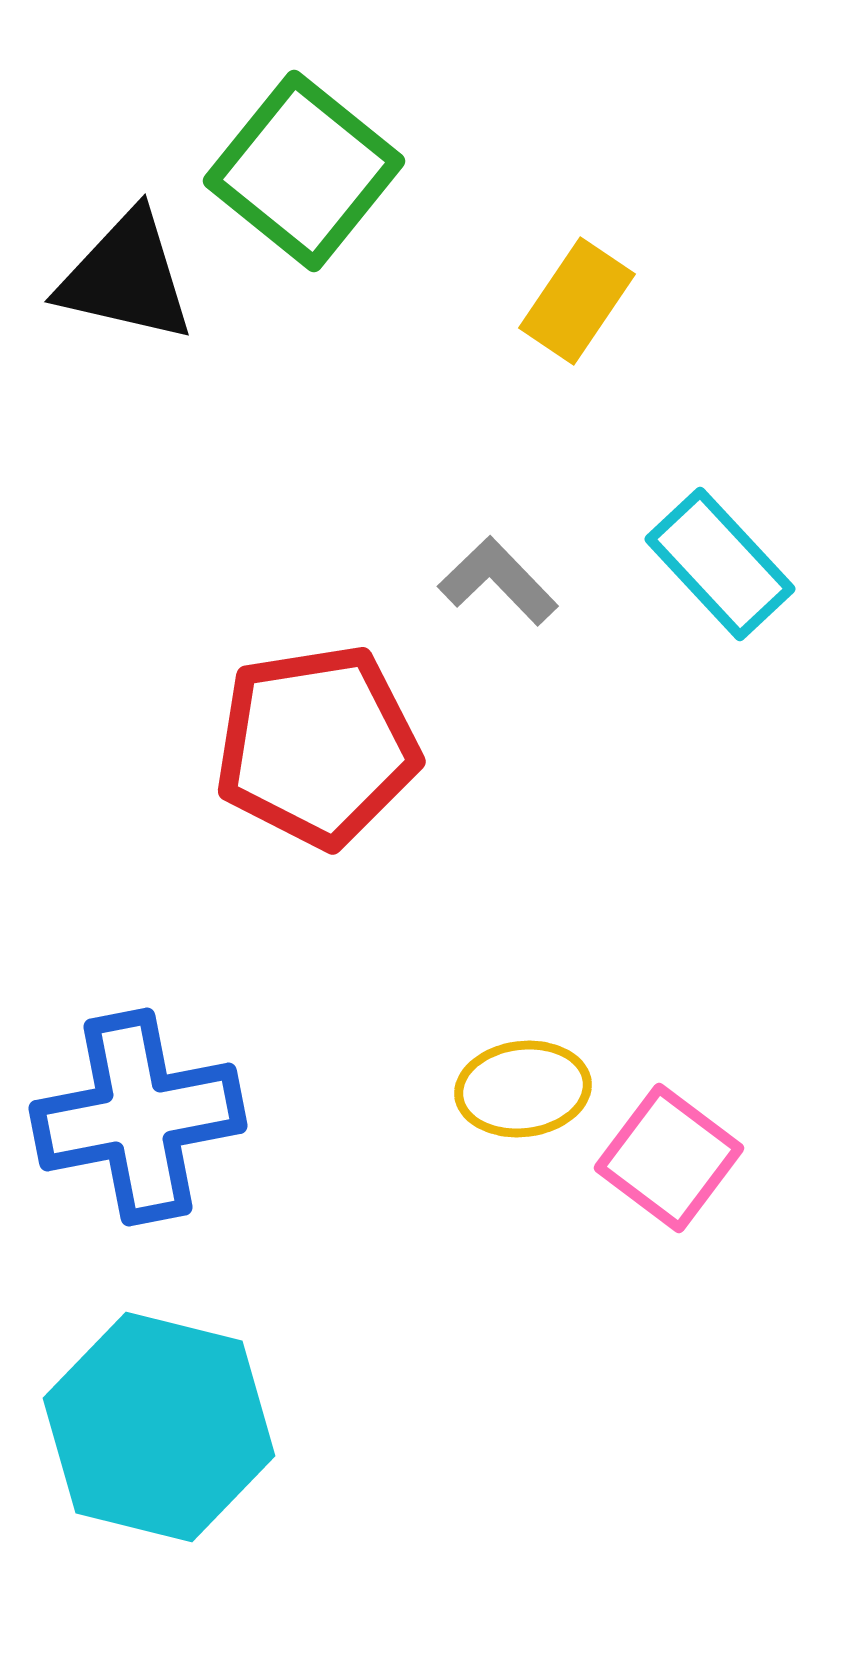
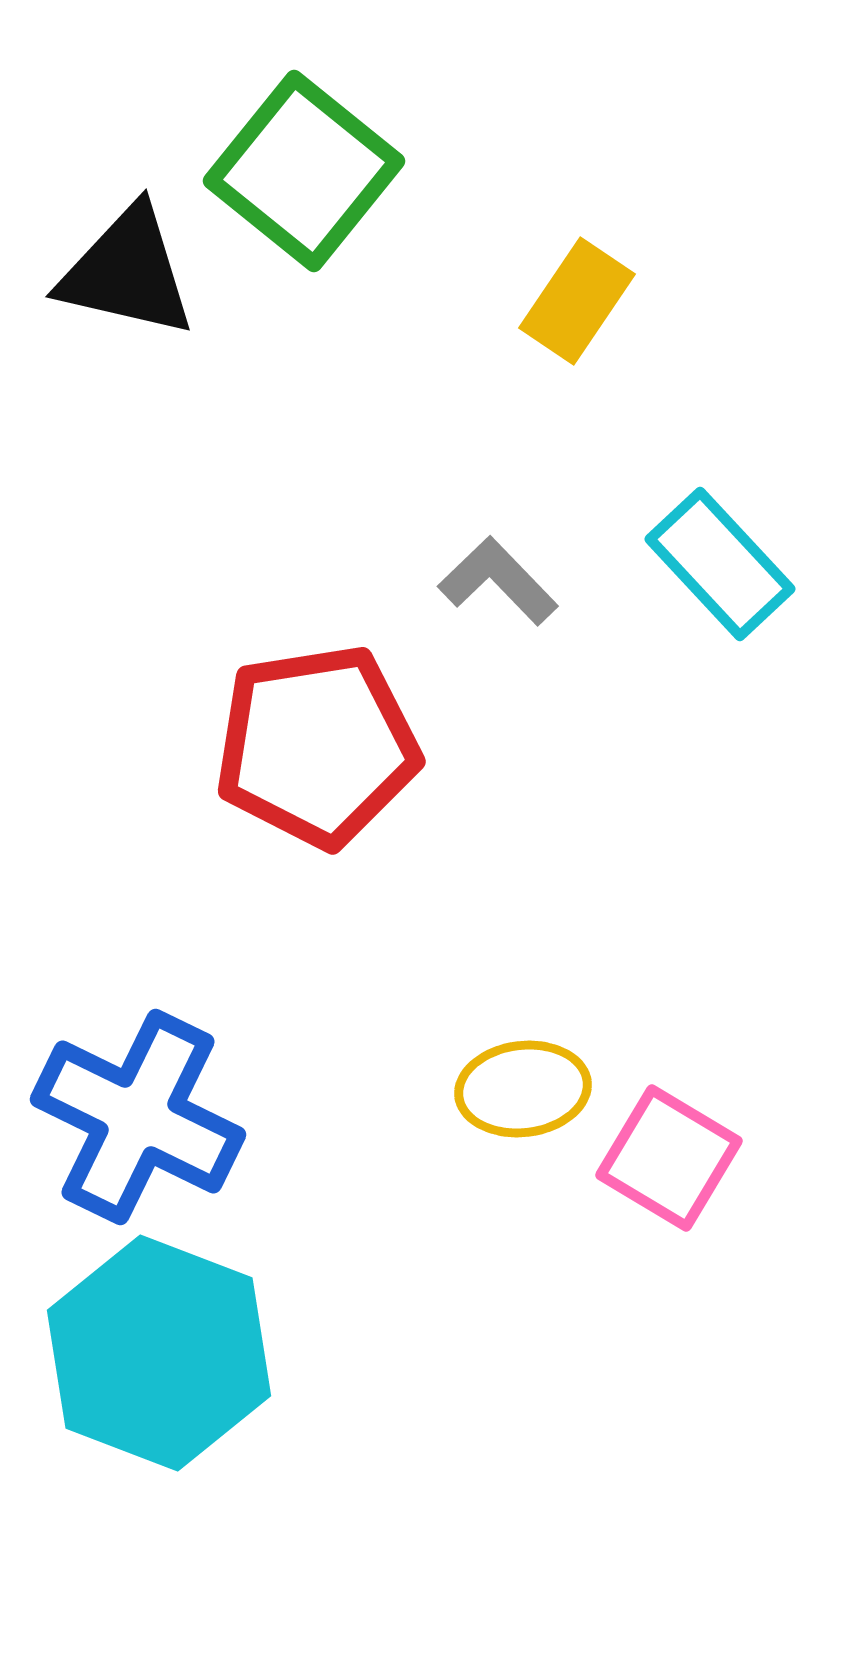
black triangle: moved 1 px right, 5 px up
blue cross: rotated 37 degrees clockwise
pink square: rotated 6 degrees counterclockwise
cyan hexagon: moved 74 px up; rotated 7 degrees clockwise
